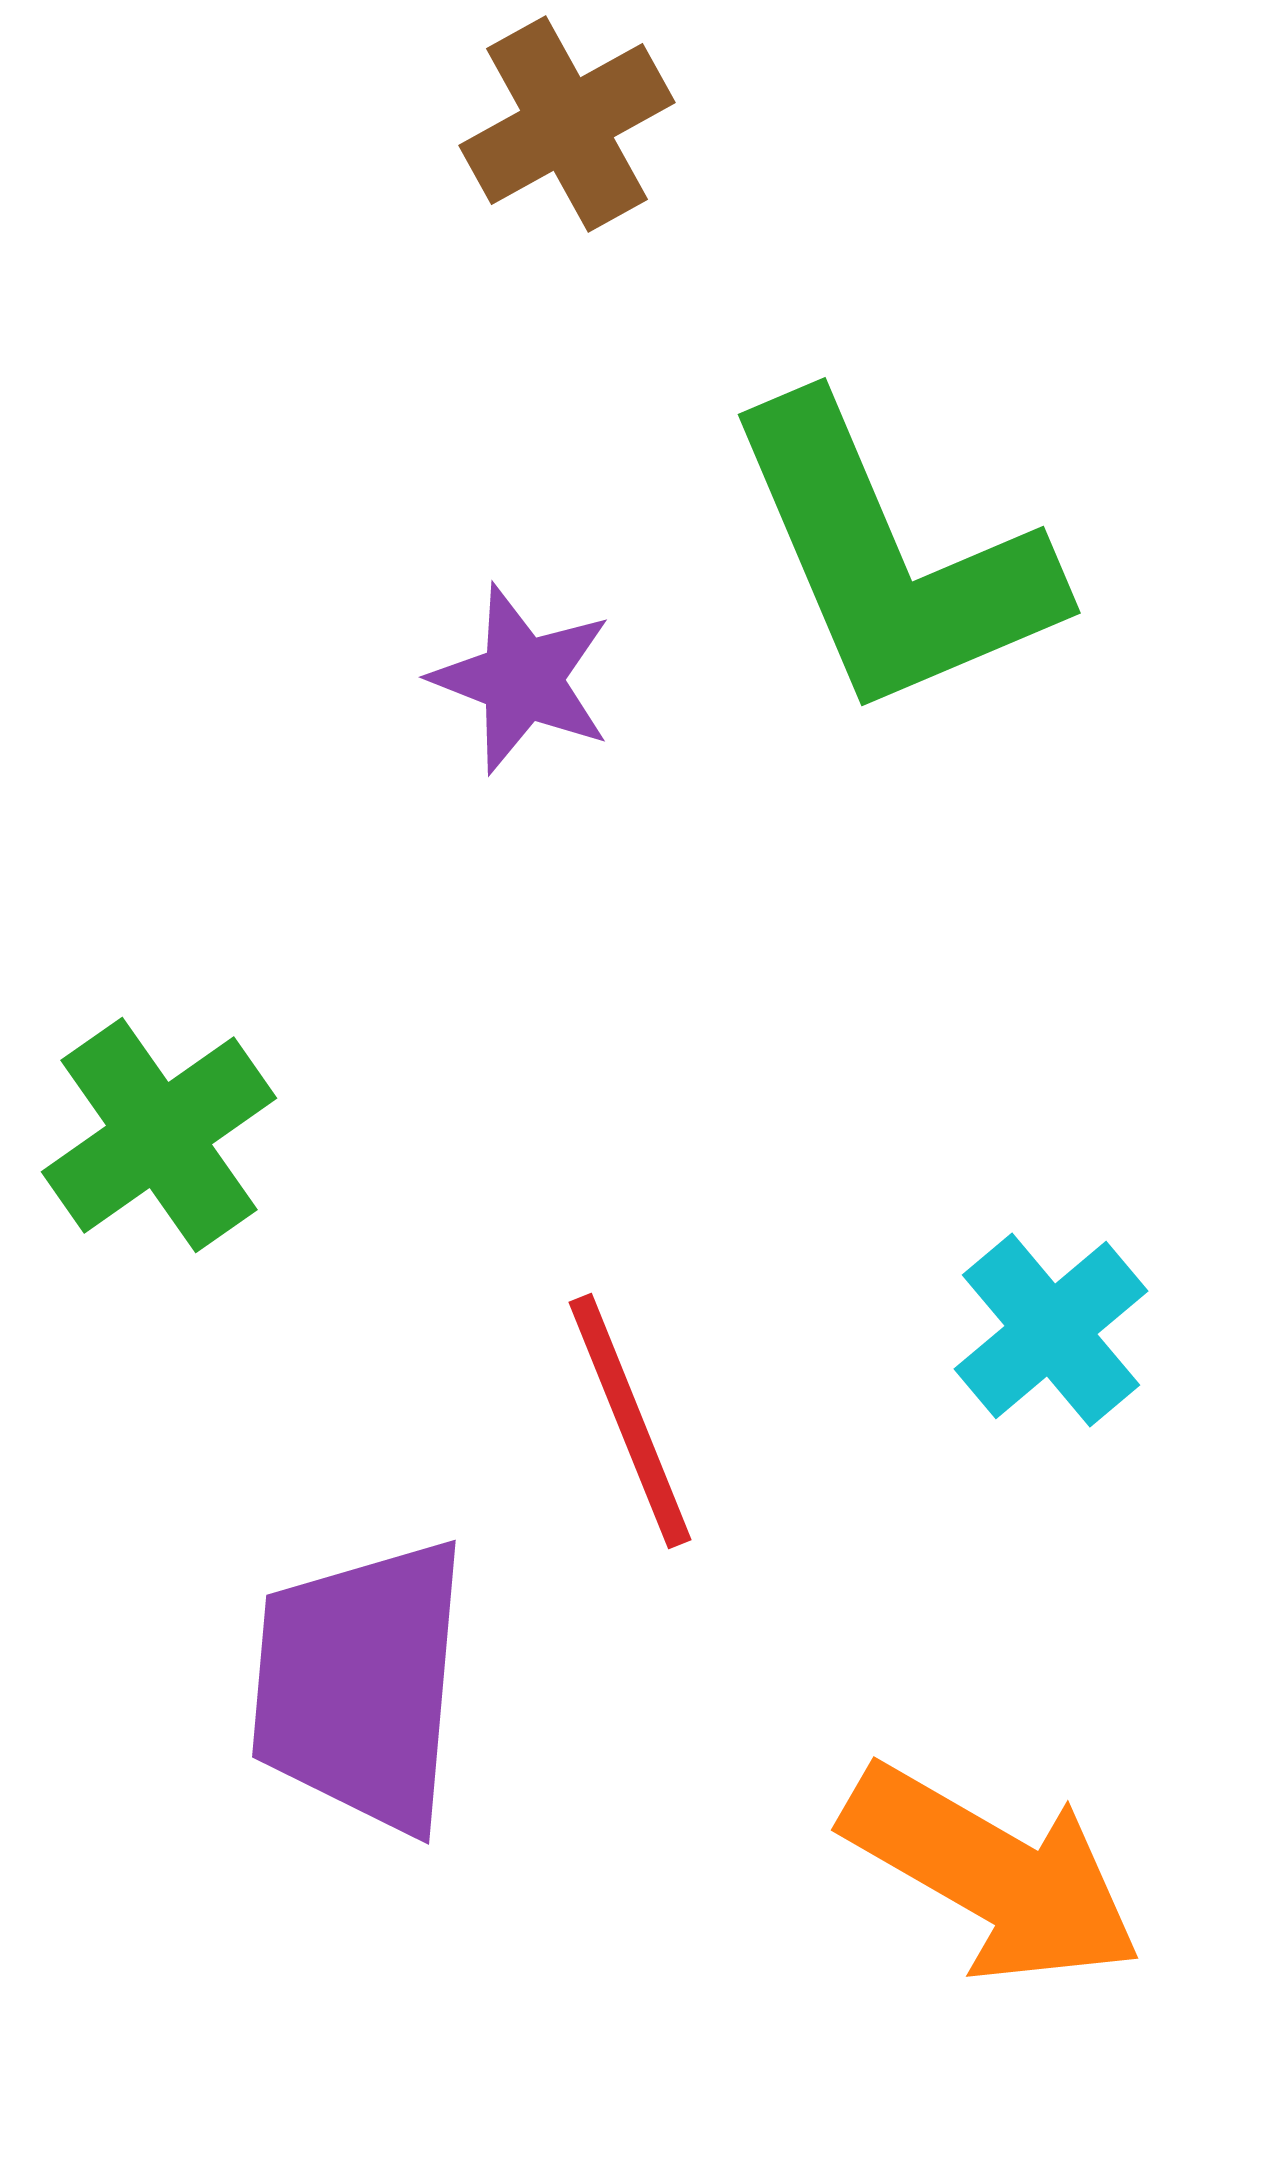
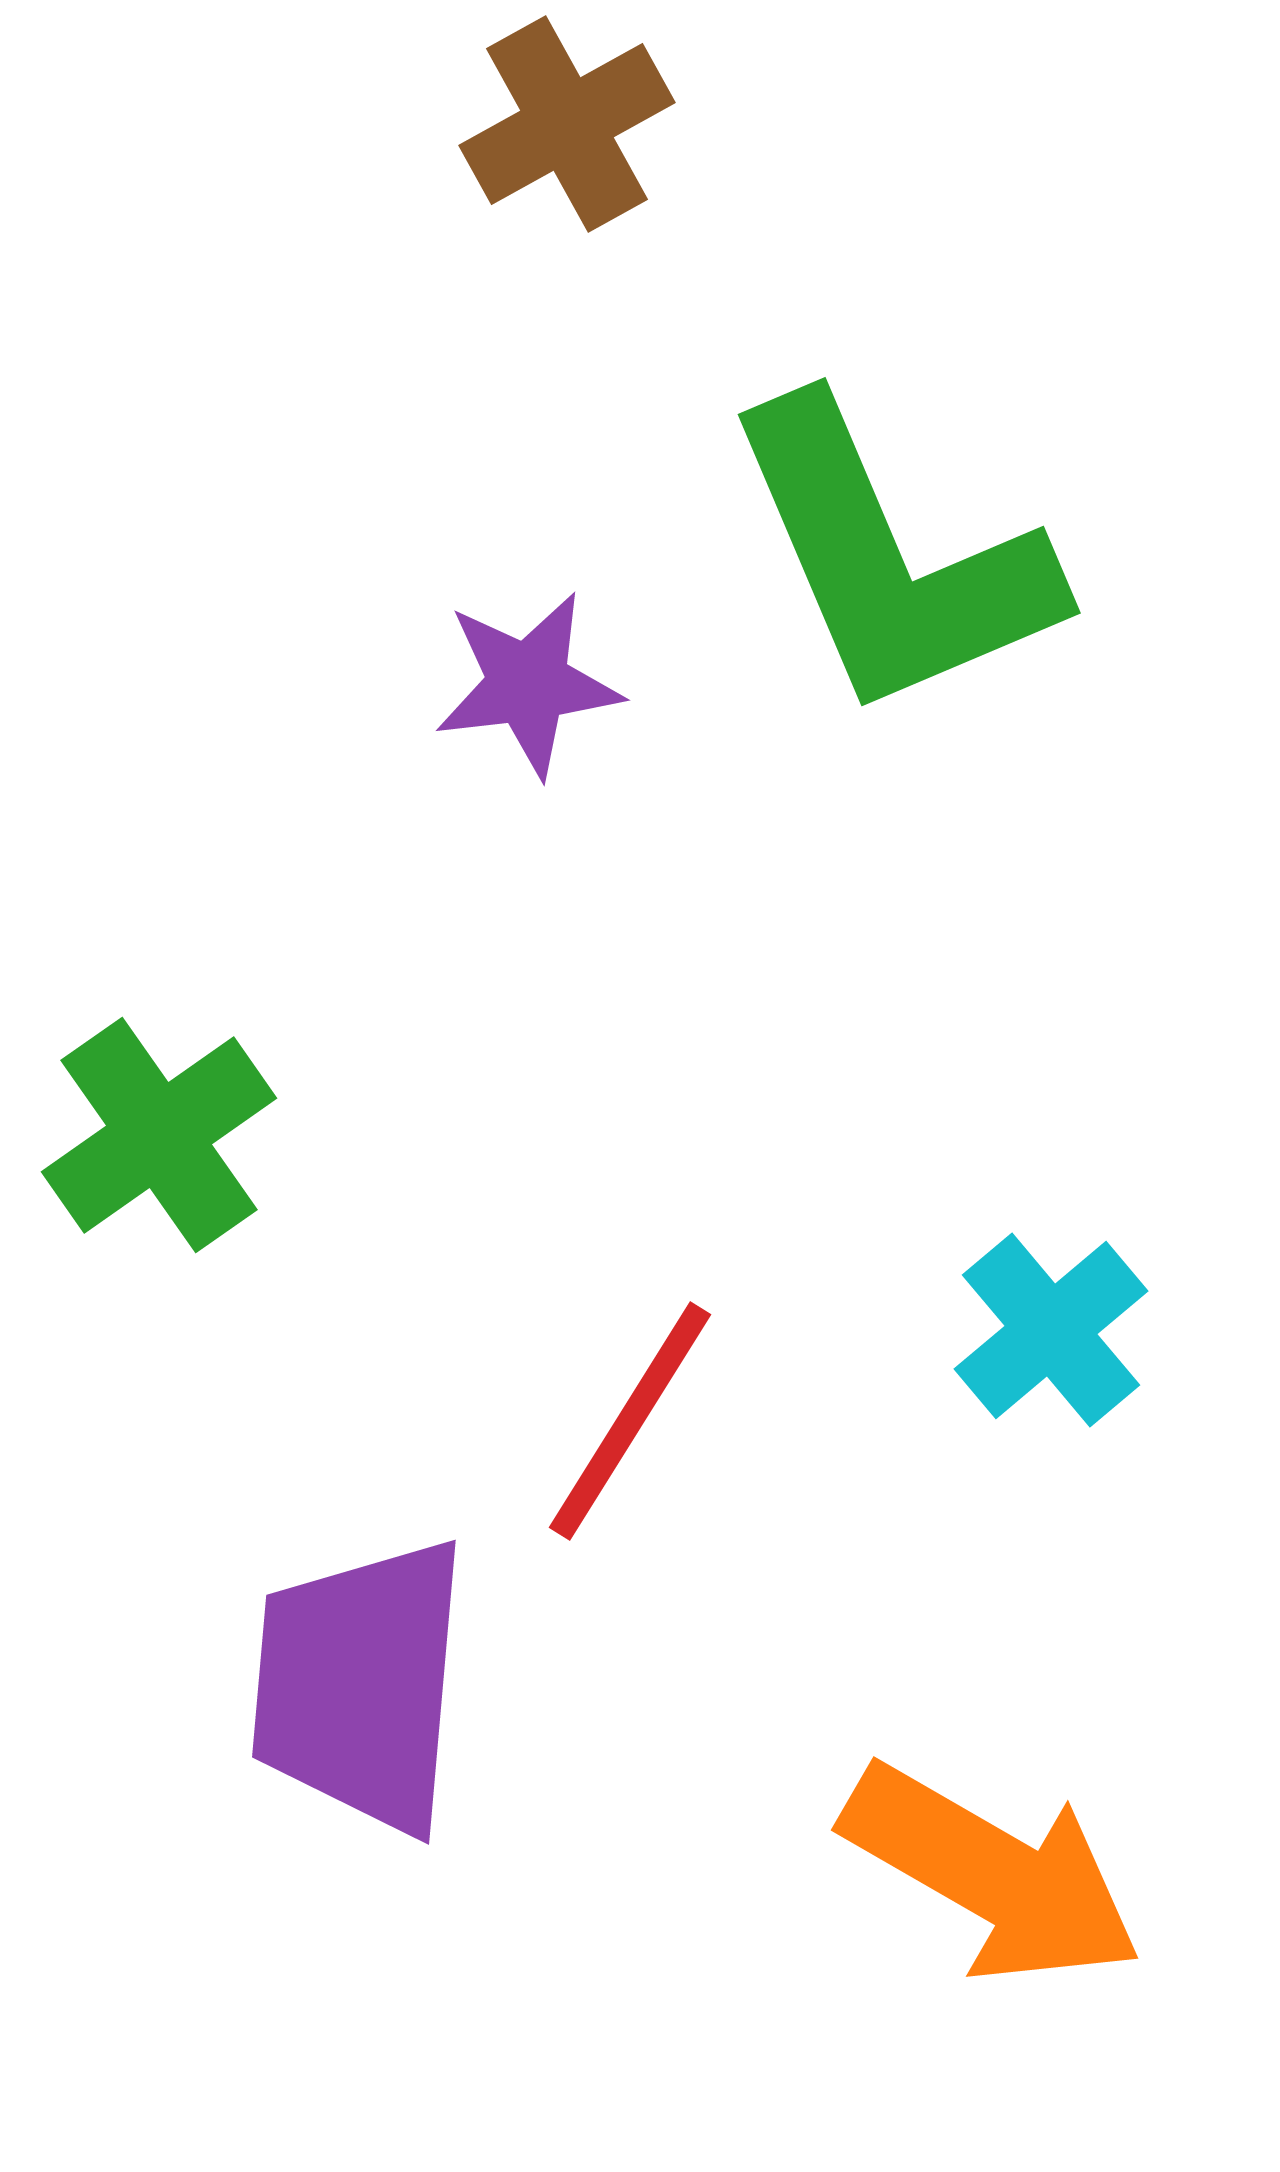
purple star: moved 6 px right, 5 px down; rotated 28 degrees counterclockwise
red line: rotated 54 degrees clockwise
